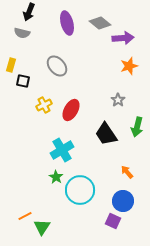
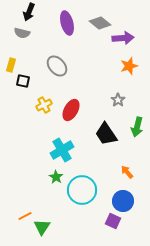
cyan circle: moved 2 px right
